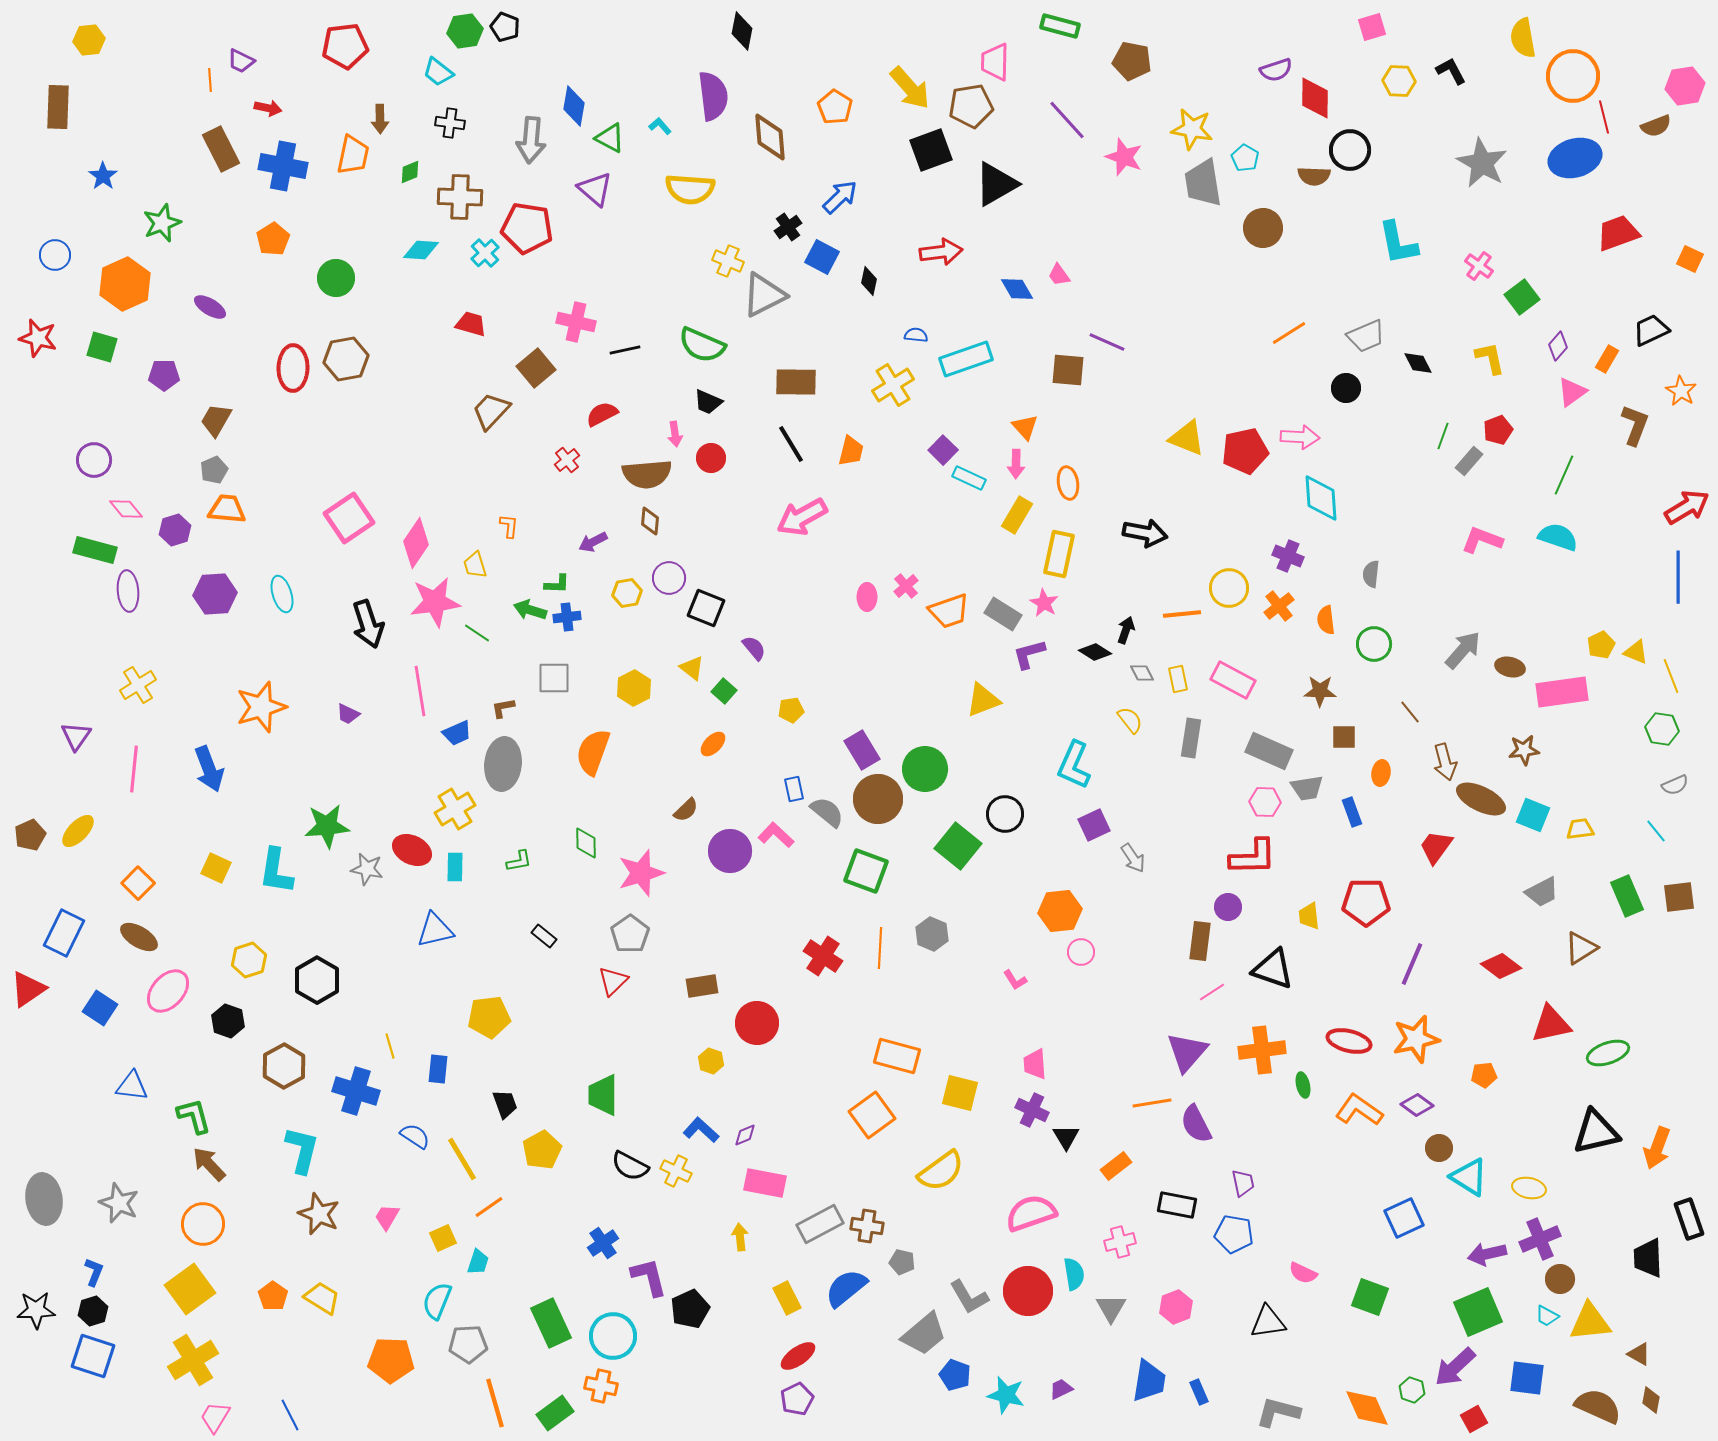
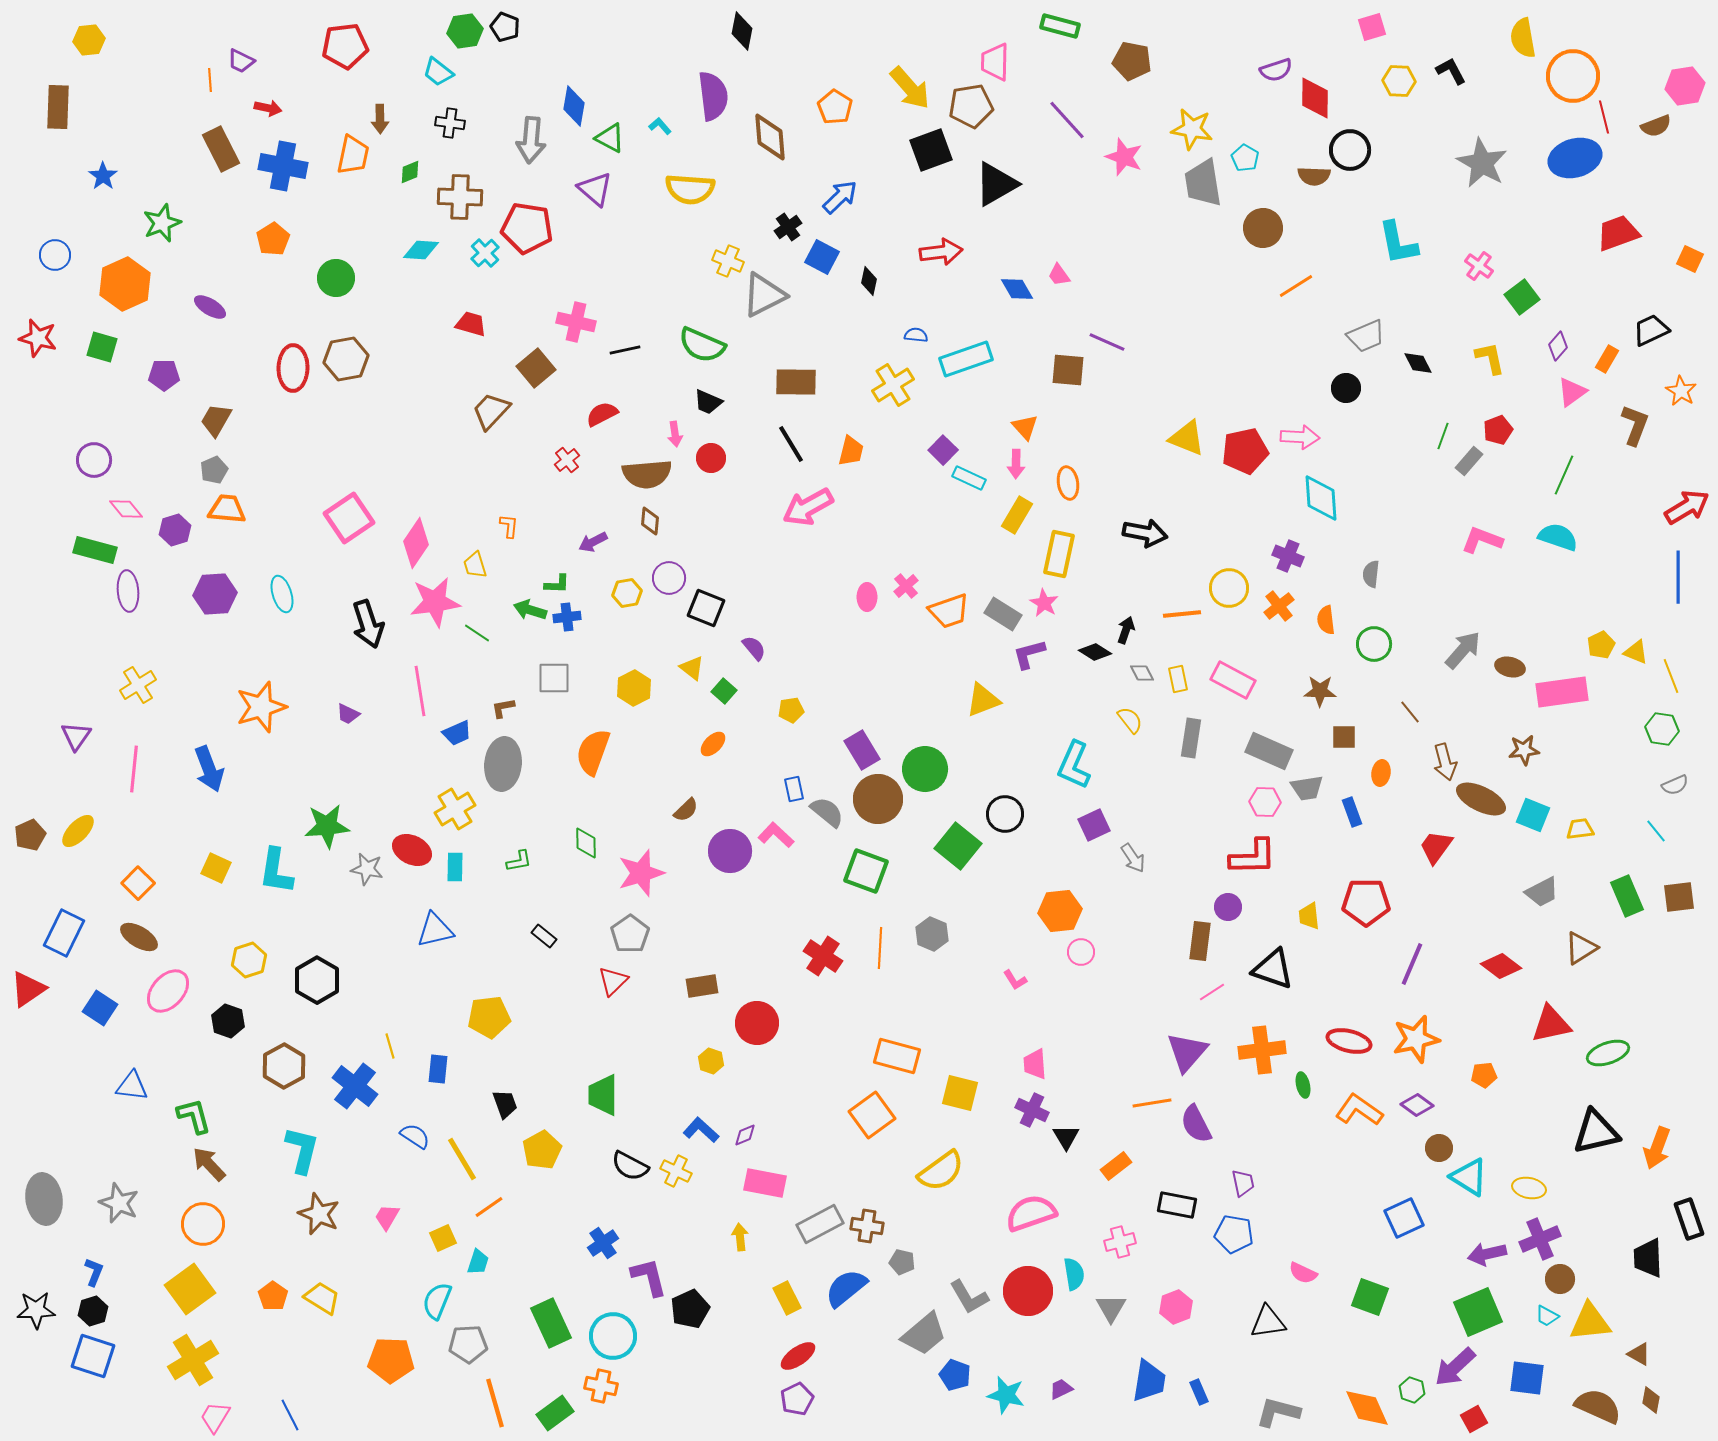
orange line at (1289, 333): moved 7 px right, 47 px up
pink arrow at (802, 517): moved 6 px right, 10 px up
blue cross at (356, 1091): moved 1 px left, 5 px up; rotated 21 degrees clockwise
